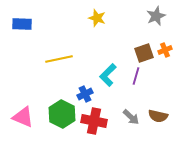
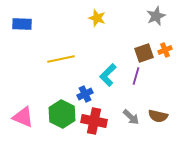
yellow line: moved 2 px right
